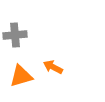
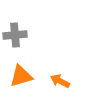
orange arrow: moved 7 px right, 14 px down
